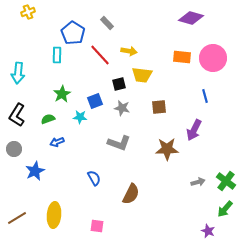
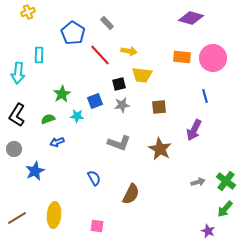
cyan rectangle: moved 18 px left
gray star: moved 3 px up; rotated 21 degrees counterclockwise
cyan star: moved 3 px left, 1 px up
brown star: moved 7 px left; rotated 30 degrees clockwise
